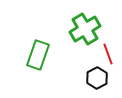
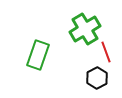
red line: moved 2 px left, 2 px up
